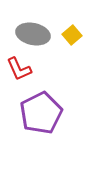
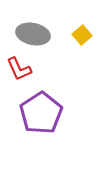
yellow square: moved 10 px right
purple pentagon: rotated 6 degrees counterclockwise
